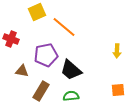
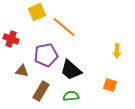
orange square: moved 8 px left, 5 px up; rotated 24 degrees clockwise
